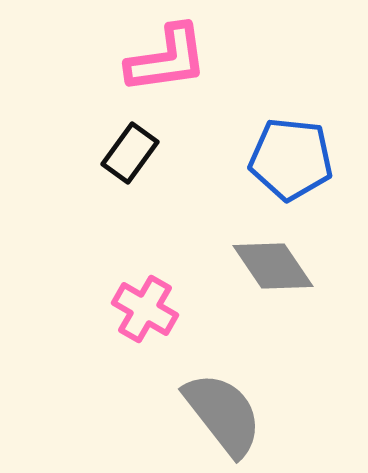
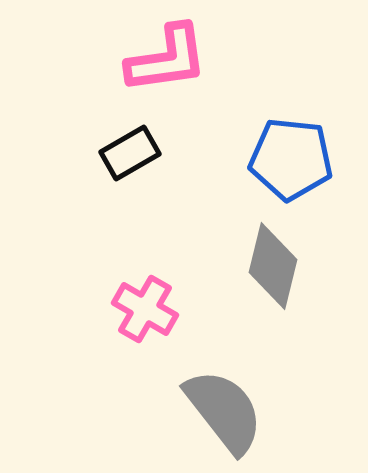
black rectangle: rotated 24 degrees clockwise
gray diamond: rotated 48 degrees clockwise
gray semicircle: moved 1 px right, 3 px up
